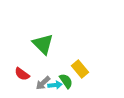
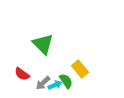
cyan arrow: rotated 16 degrees counterclockwise
